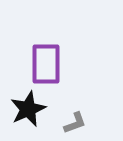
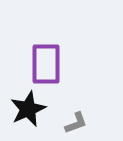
gray L-shape: moved 1 px right
